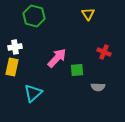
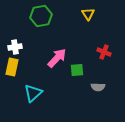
green hexagon: moved 7 px right; rotated 25 degrees counterclockwise
